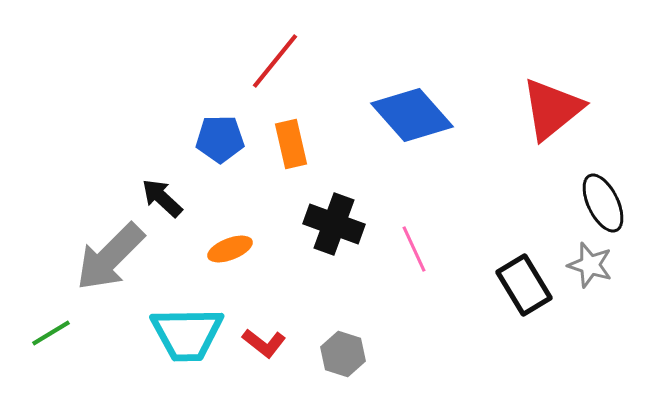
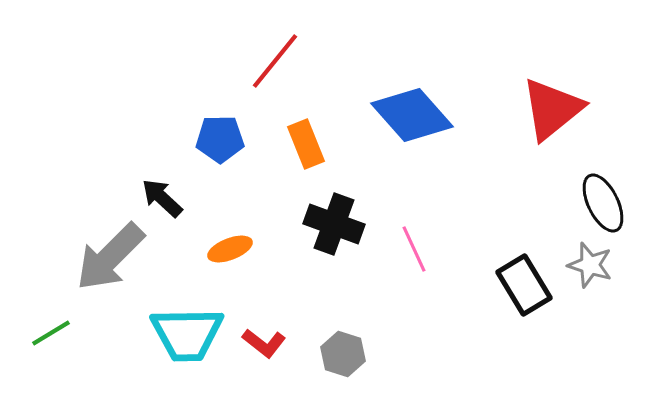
orange rectangle: moved 15 px right; rotated 9 degrees counterclockwise
